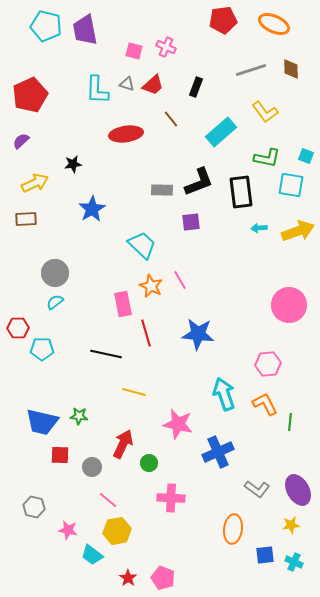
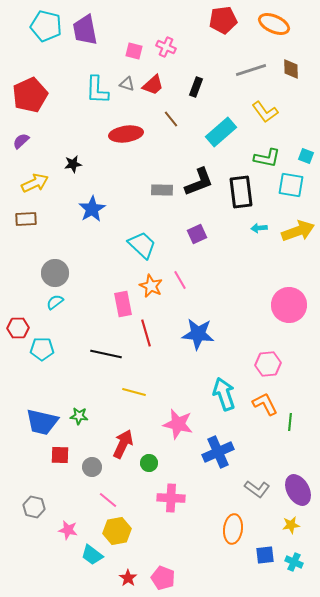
purple square at (191, 222): moved 6 px right, 12 px down; rotated 18 degrees counterclockwise
